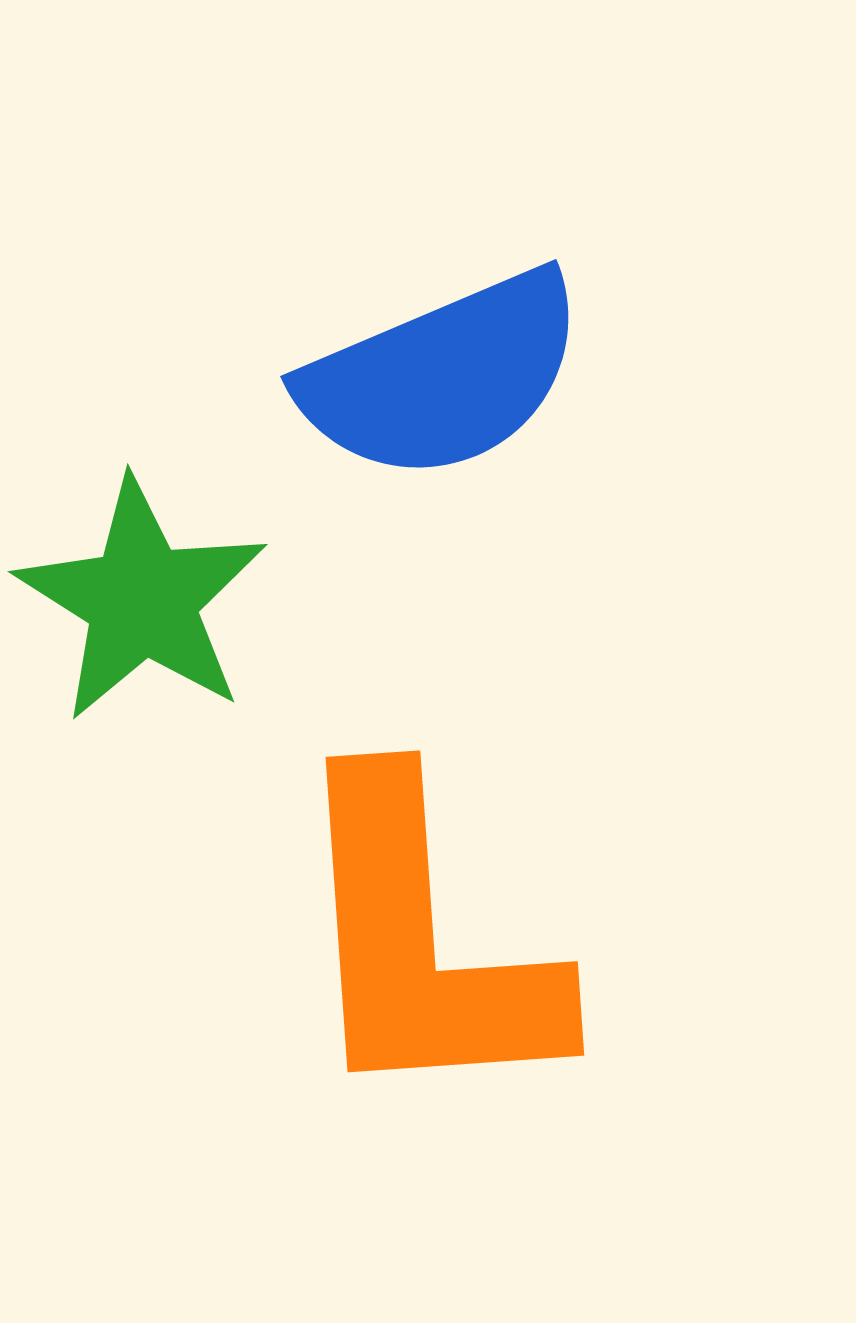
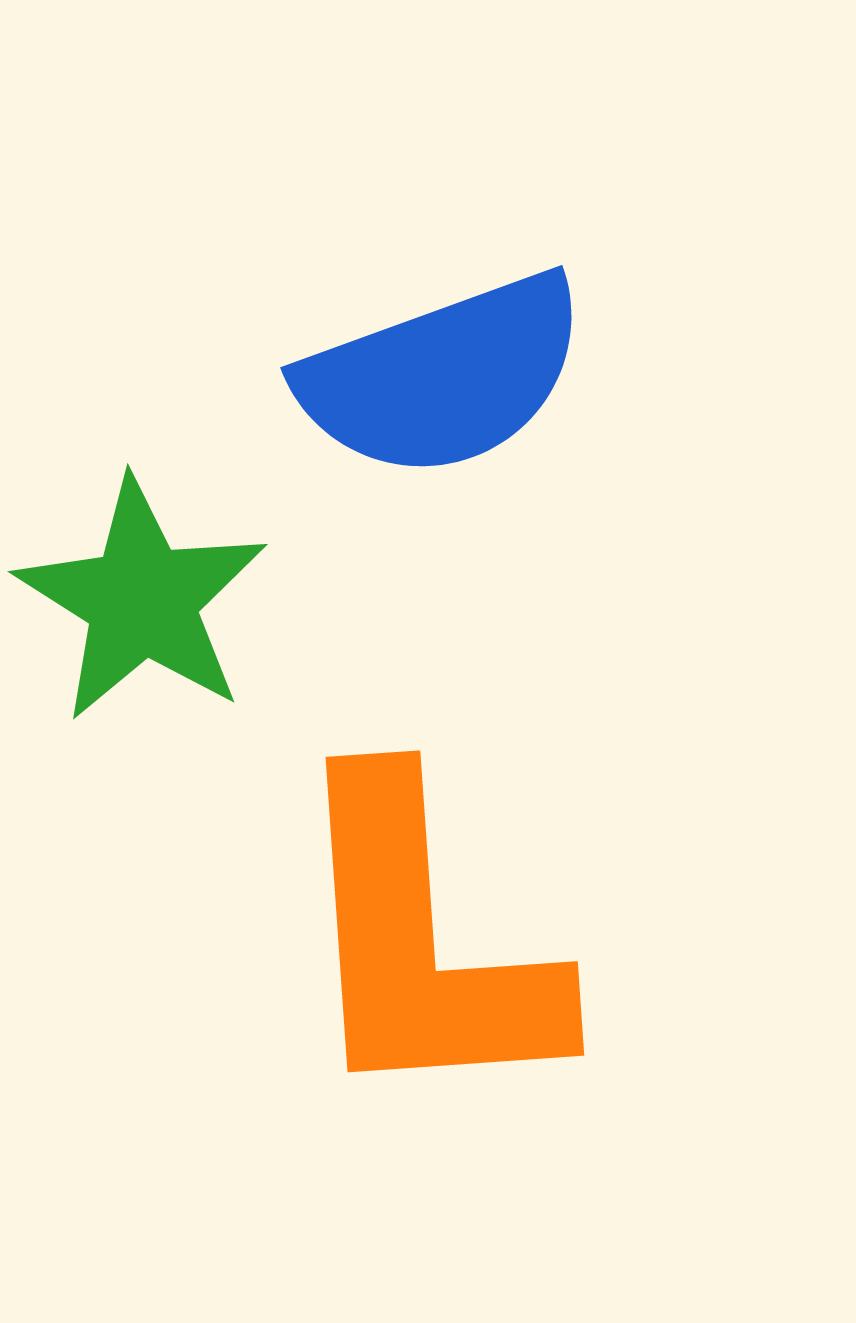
blue semicircle: rotated 3 degrees clockwise
